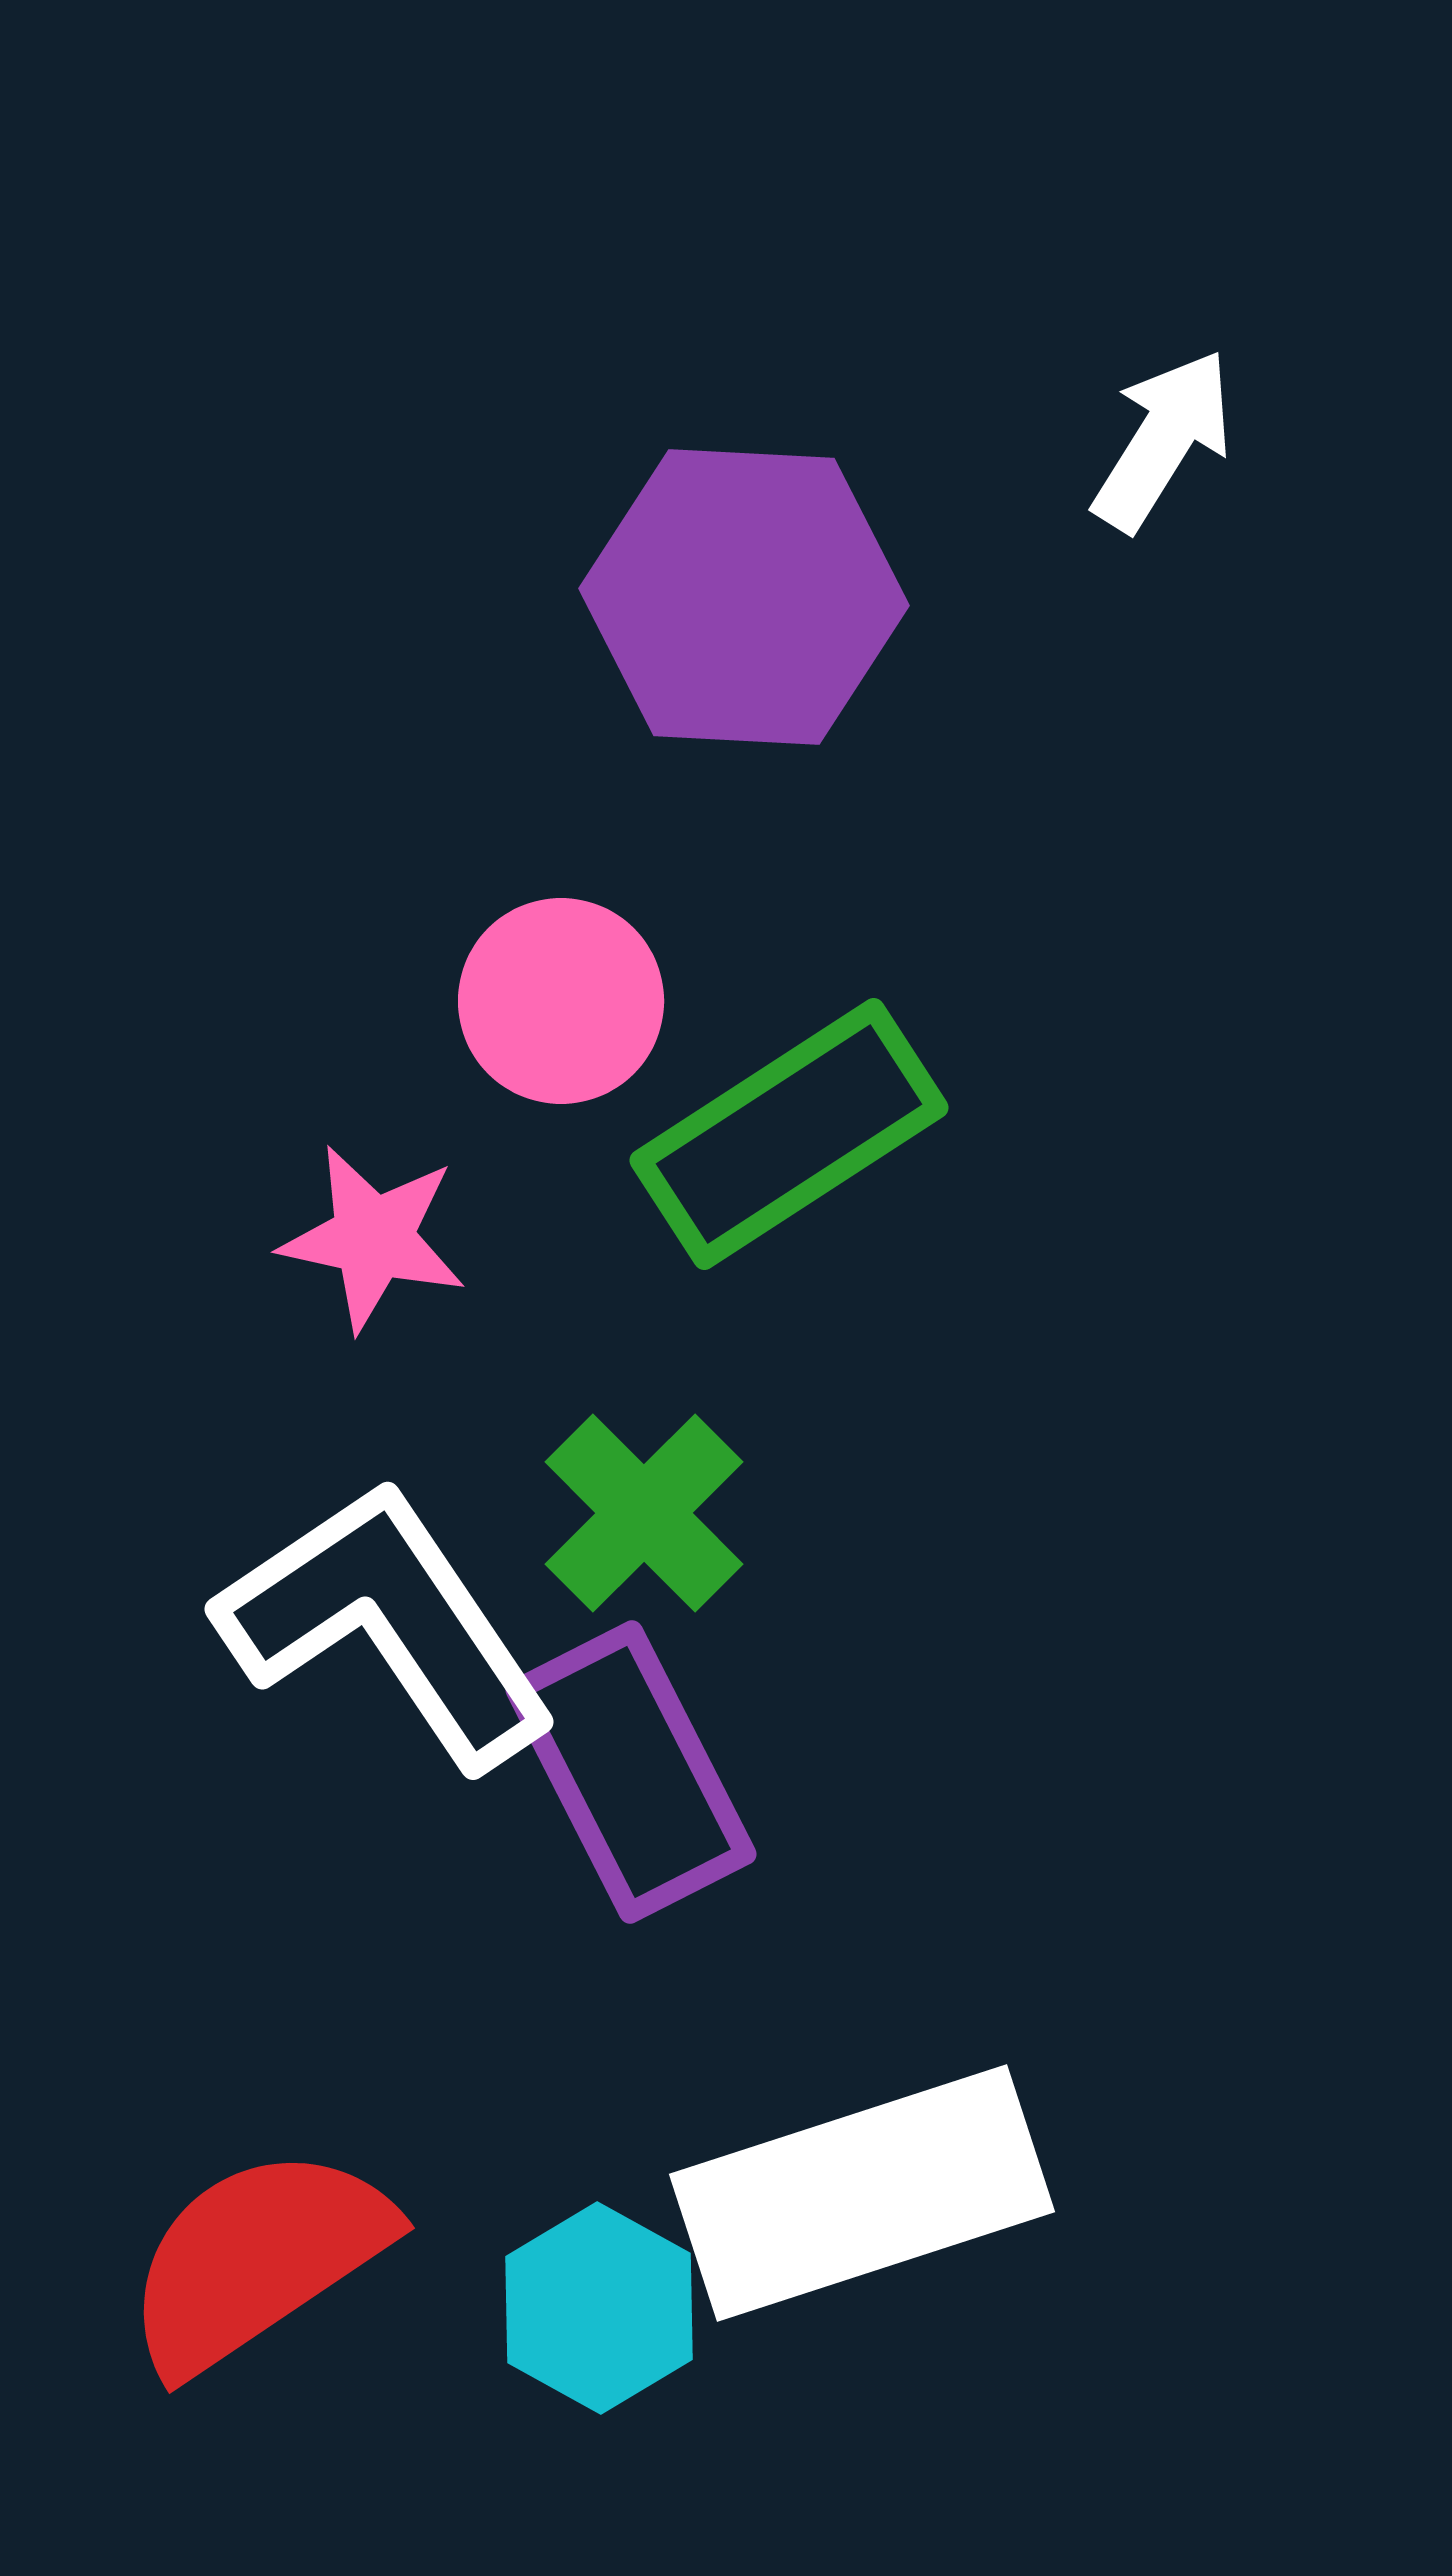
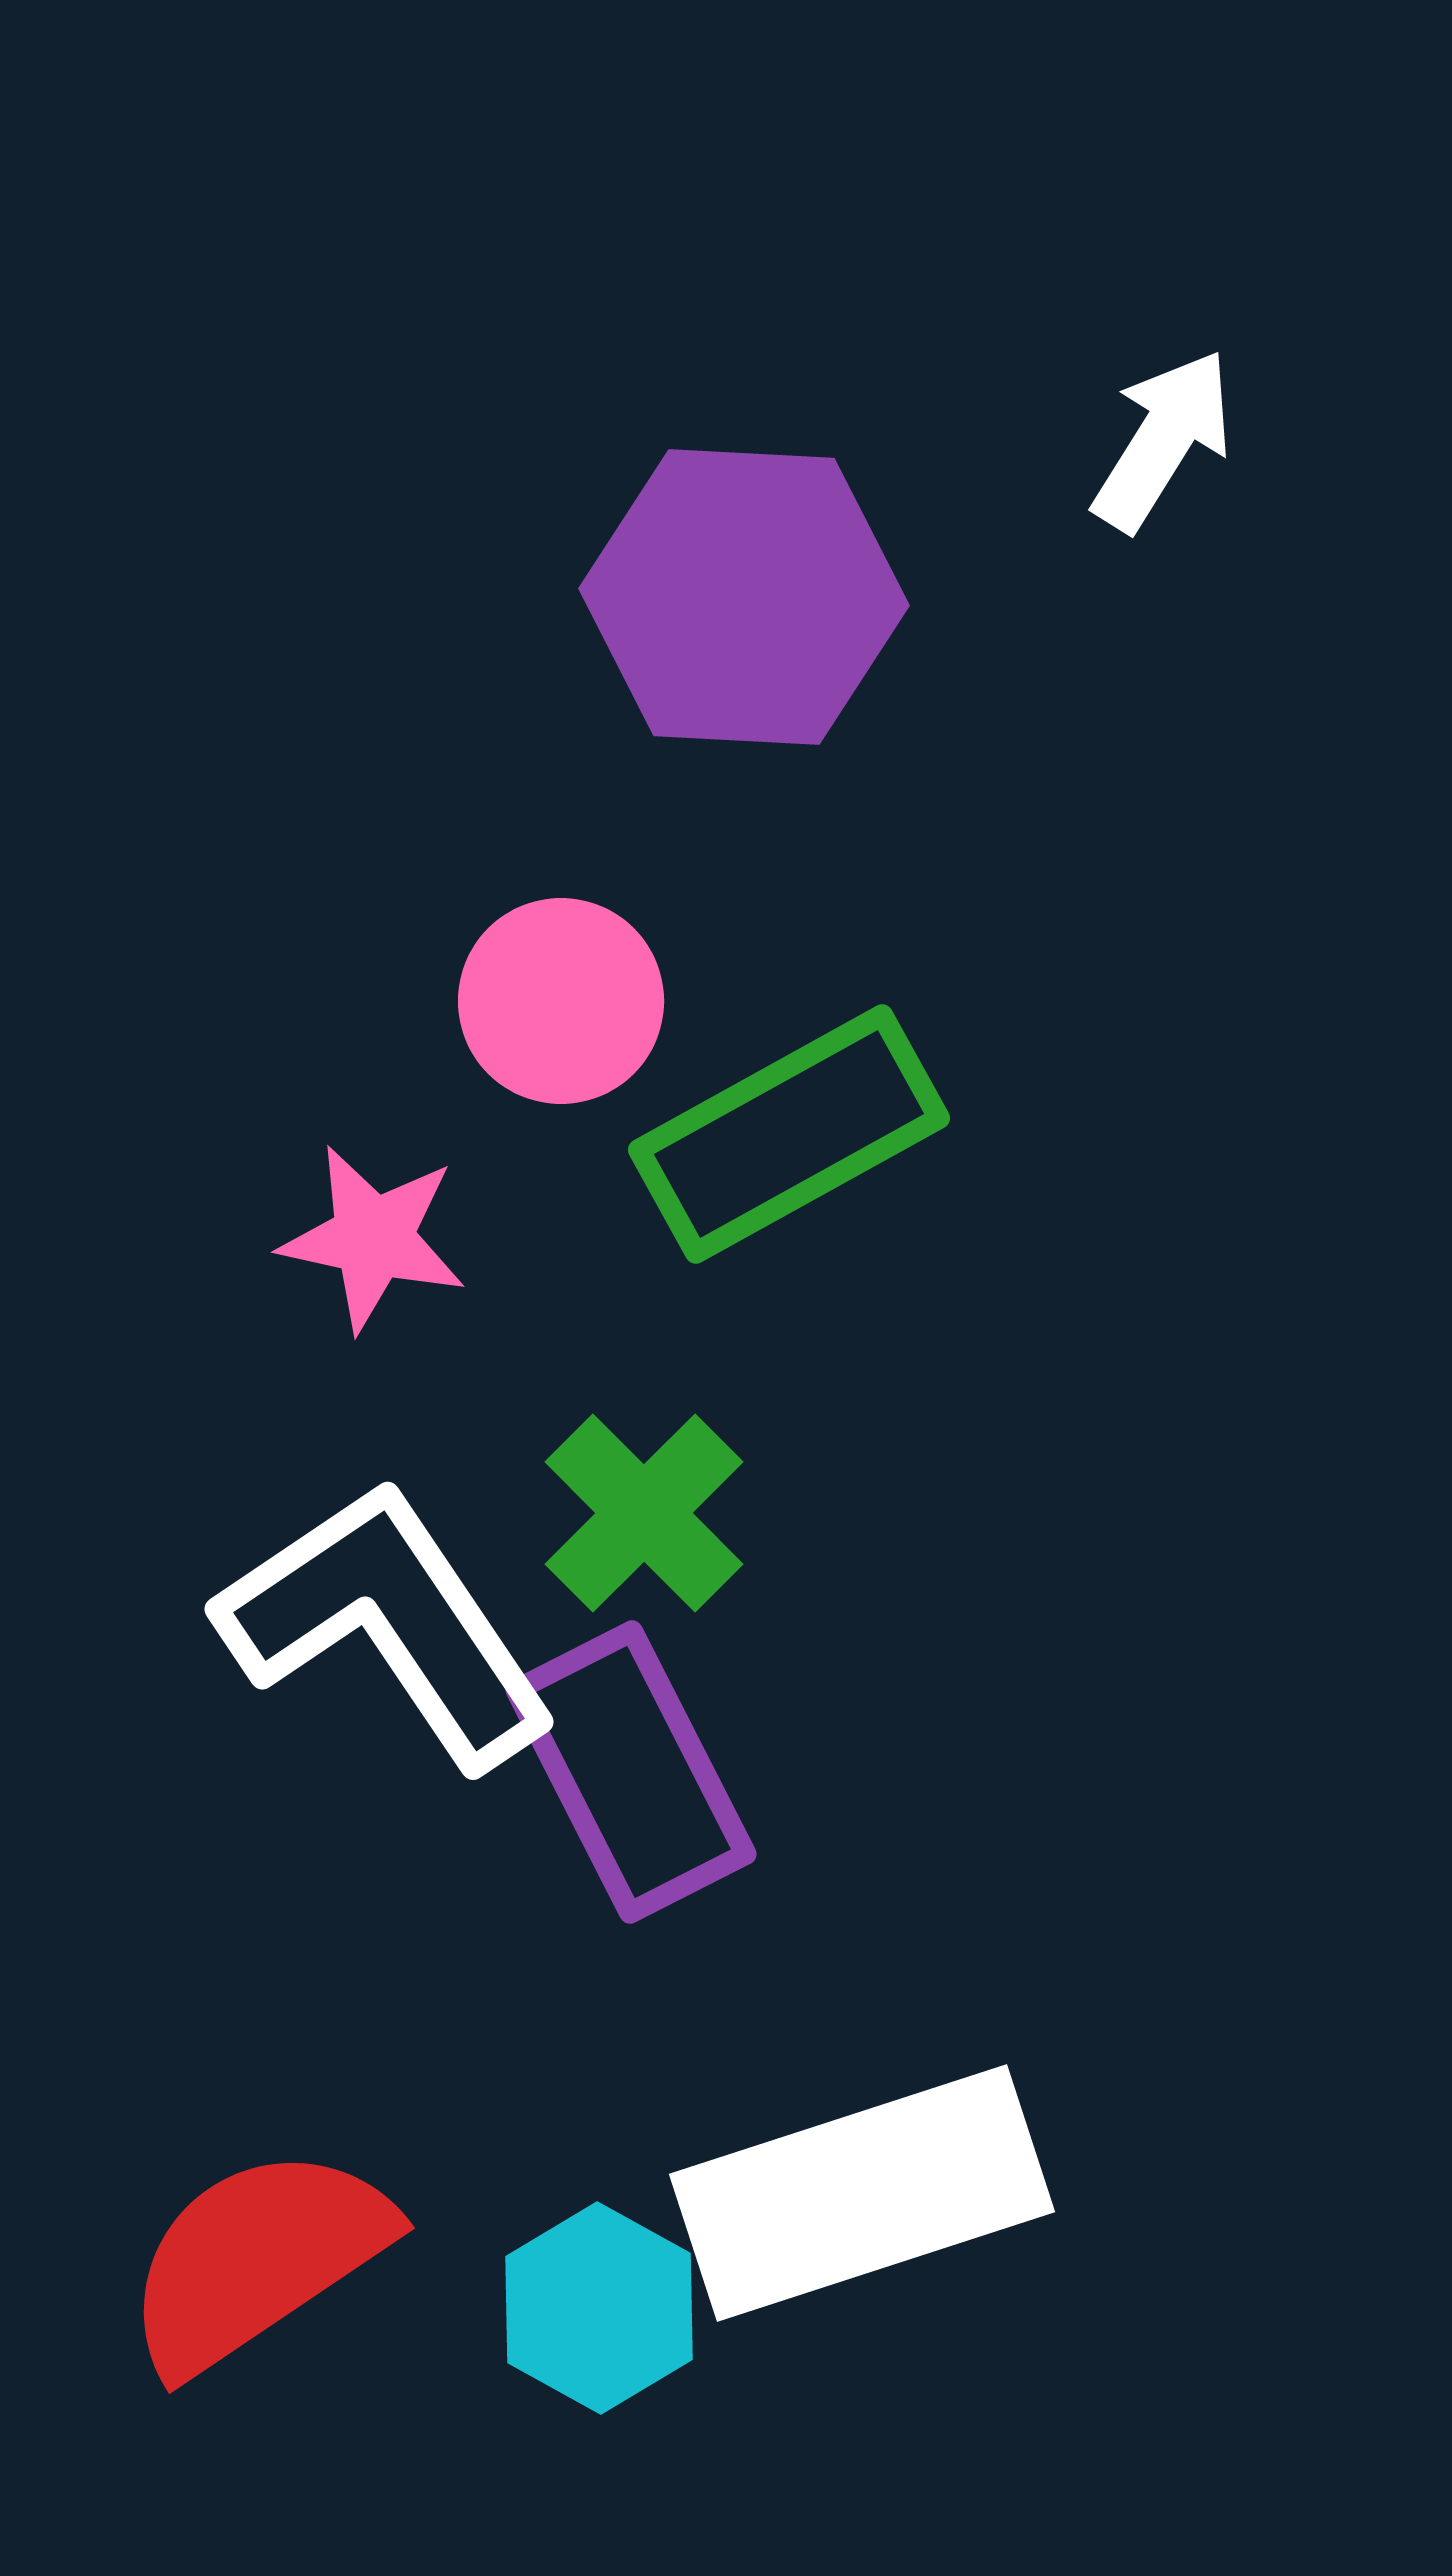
green rectangle: rotated 4 degrees clockwise
